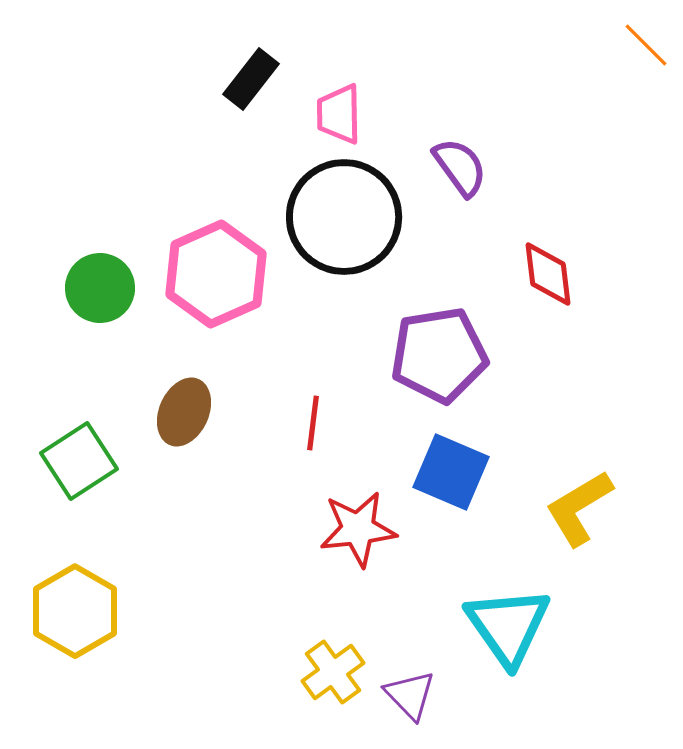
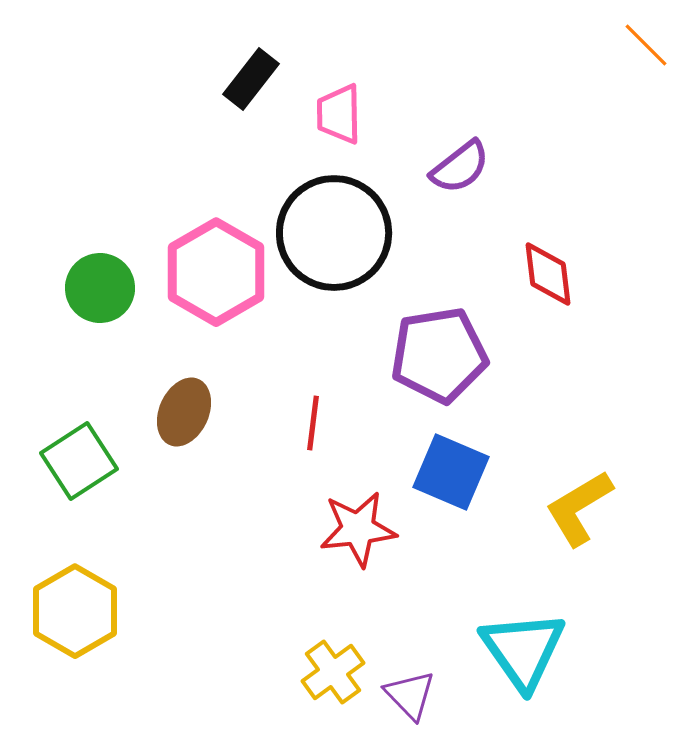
purple semicircle: rotated 88 degrees clockwise
black circle: moved 10 px left, 16 px down
pink hexagon: moved 2 px up; rotated 6 degrees counterclockwise
cyan triangle: moved 15 px right, 24 px down
